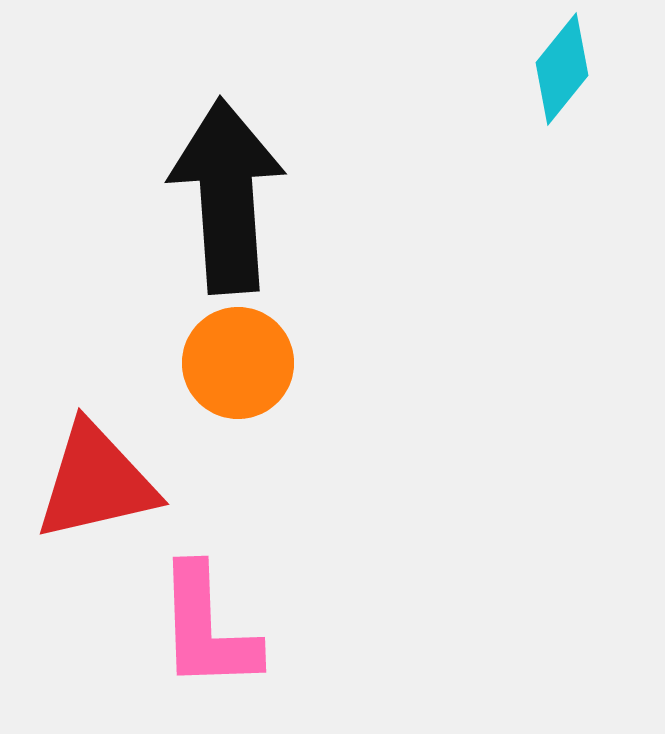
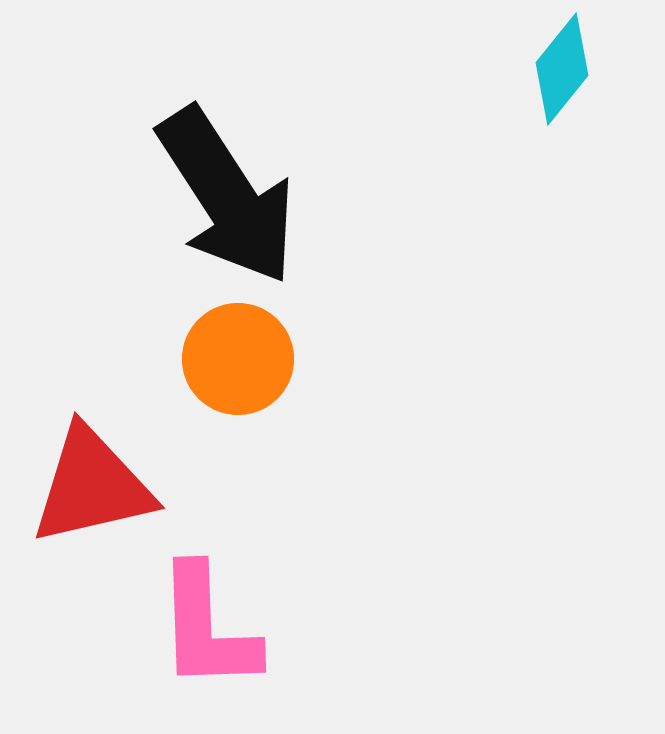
black arrow: rotated 151 degrees clockwise
orange circle: moved 4 px up
red triangle: moved 4 px left, 4 px down
